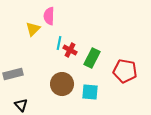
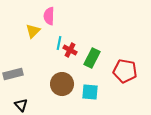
yellow triangle: moved 2 px down
